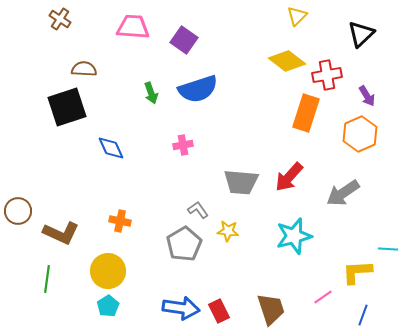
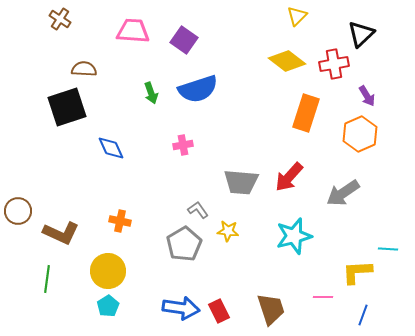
pink trapezoid: moved 4 px down
red cross: moved 7 px right, 11 px up
pink line: rotated 36 degrees clockwise
